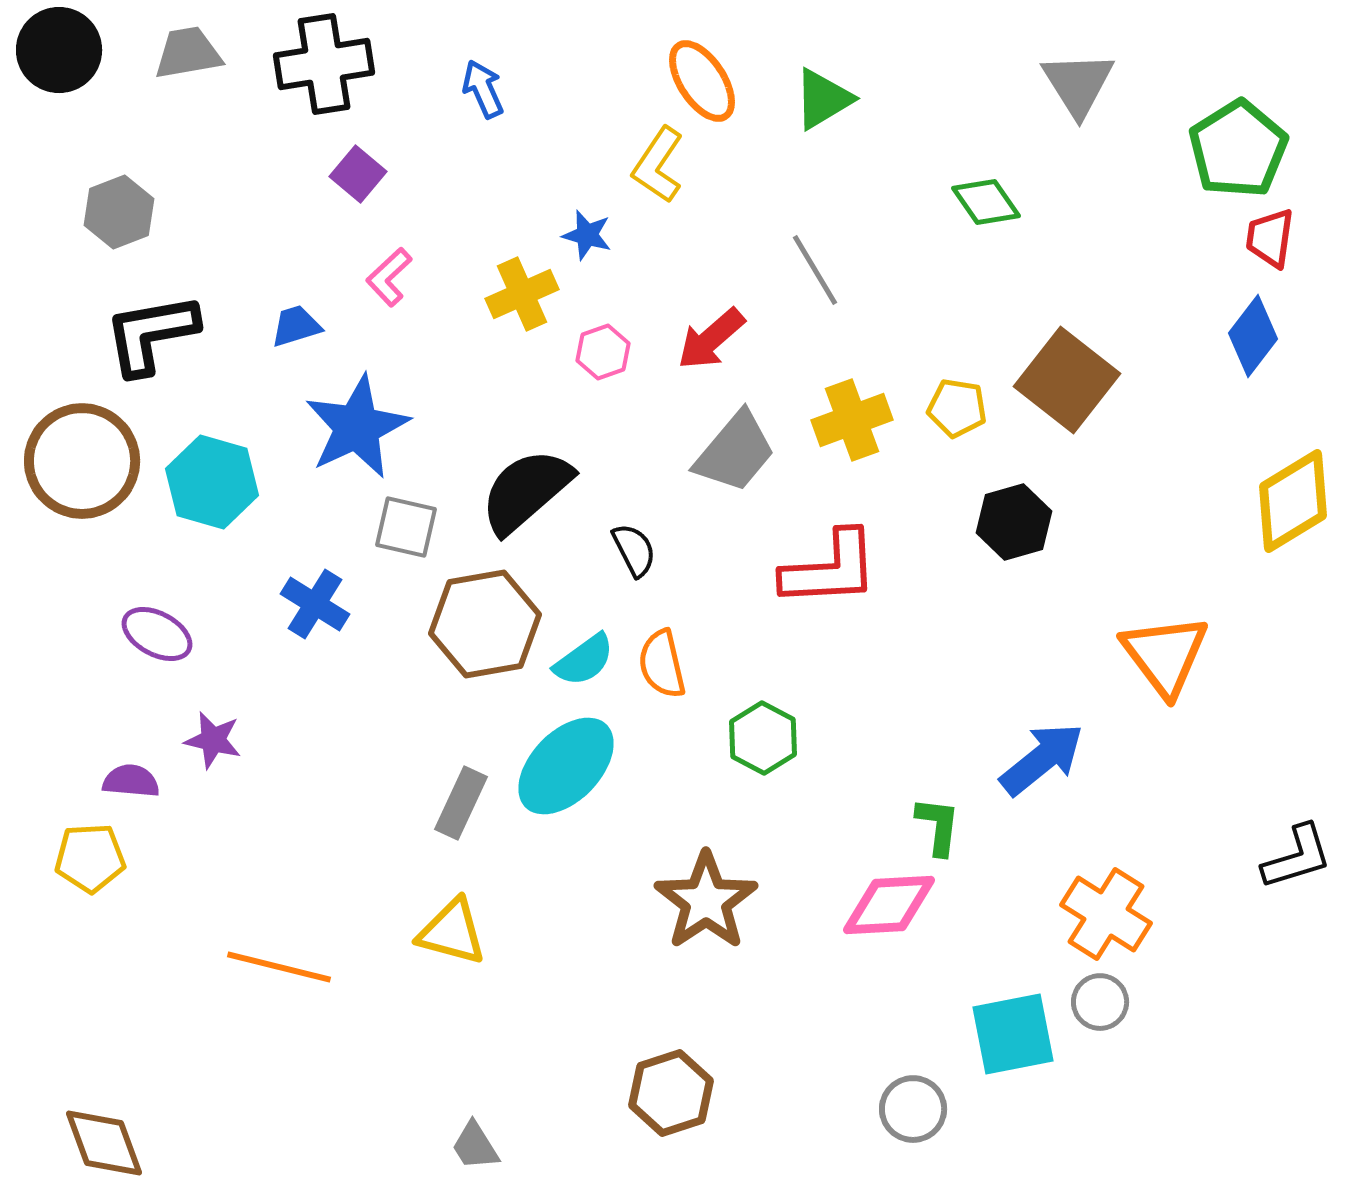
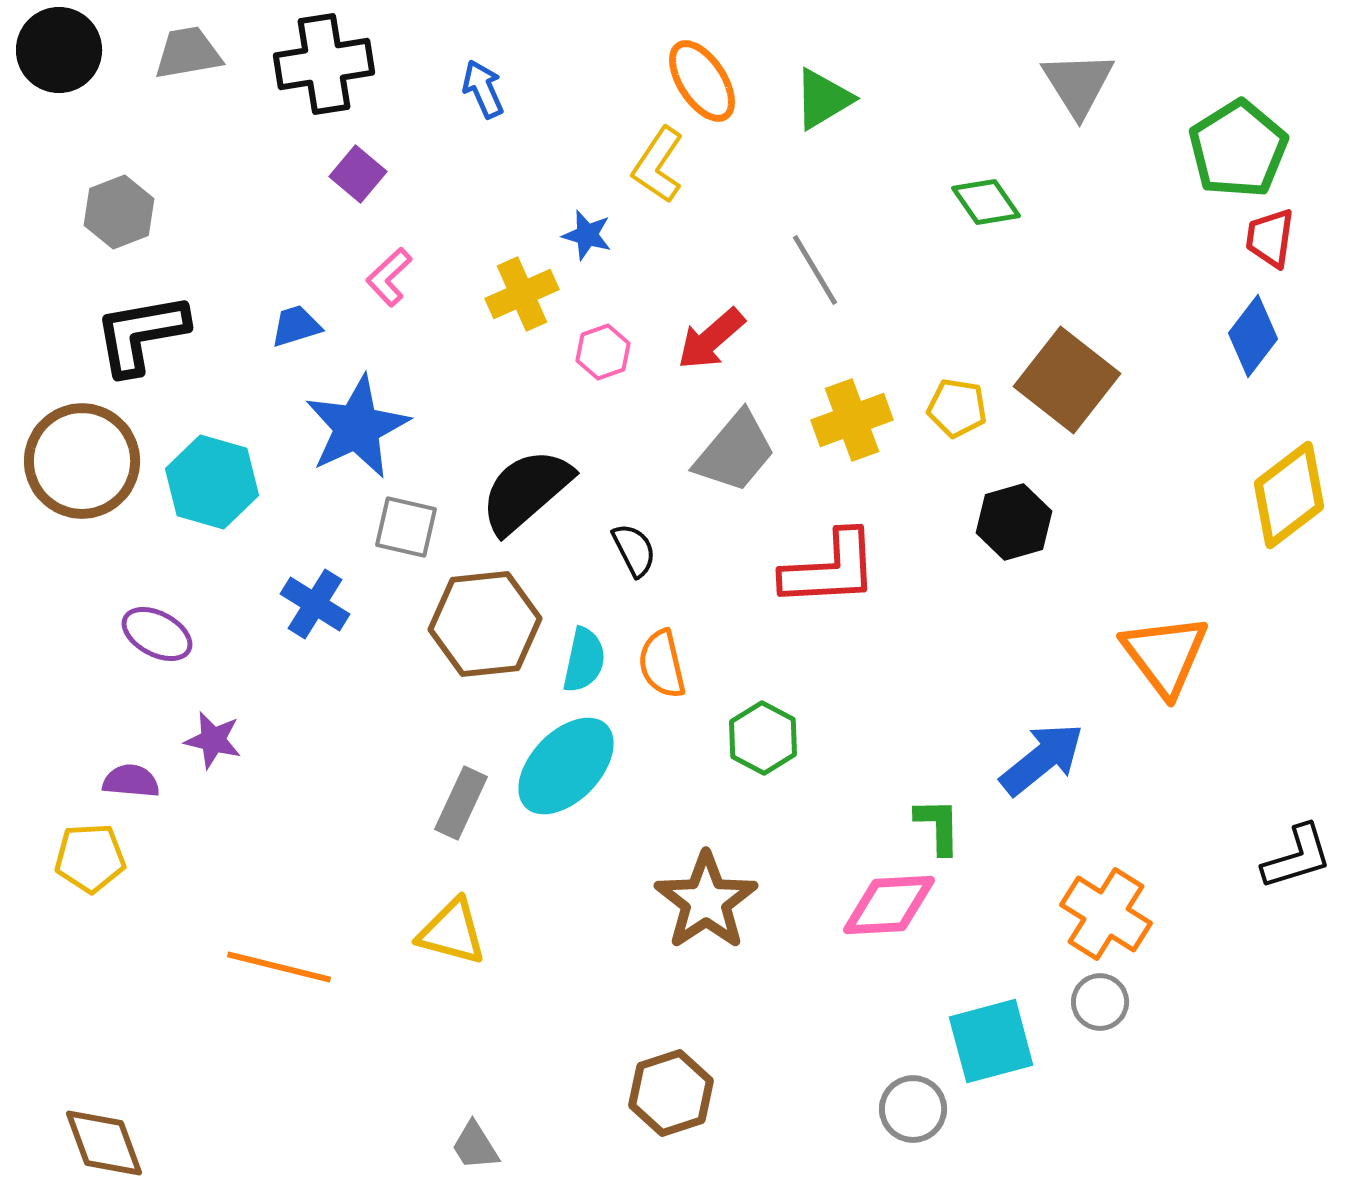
black L-shape at (151, 334): moved 10 px left
yellow diamond at (1293, 501): moved 4 px left, 6 px up; rotated 6 degrees counterclockwise
brown hexagon at (485, 624): rotated 4 degrees clockwise
cyan semicircle at (584, 660): rotated 42 degrees counterclockwise
green L-shape at (938, 826): rotated 8 degrees counterclockwise
cyan square at (1013, 1034): moved 22 px left, 7 px down; rotated 4 degrees counterclockwise
